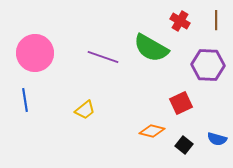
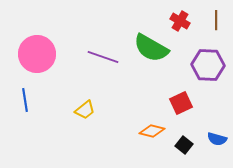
pink circle: moved 2 px right, 1 px down
